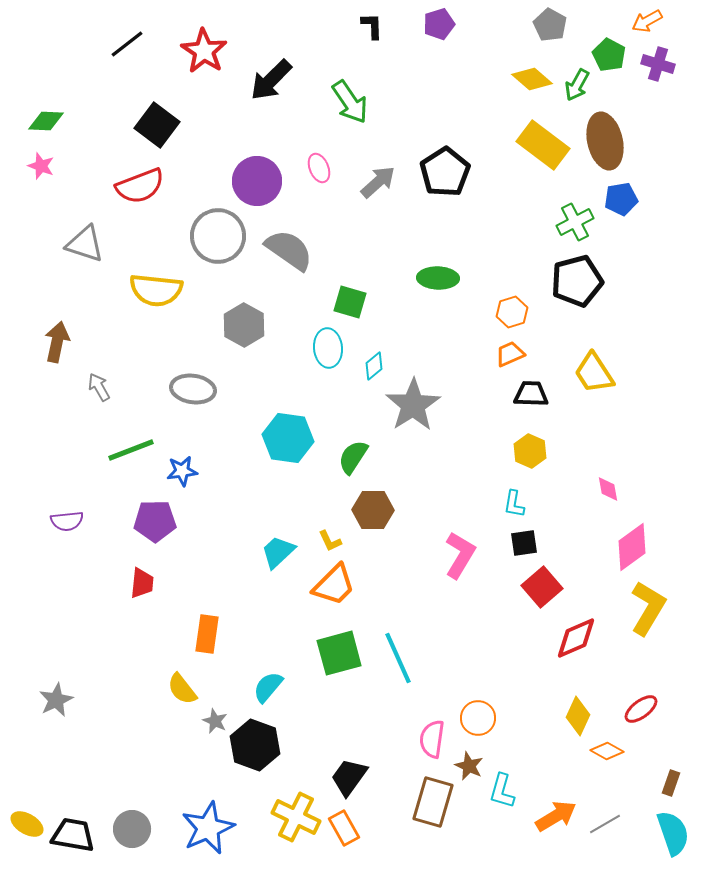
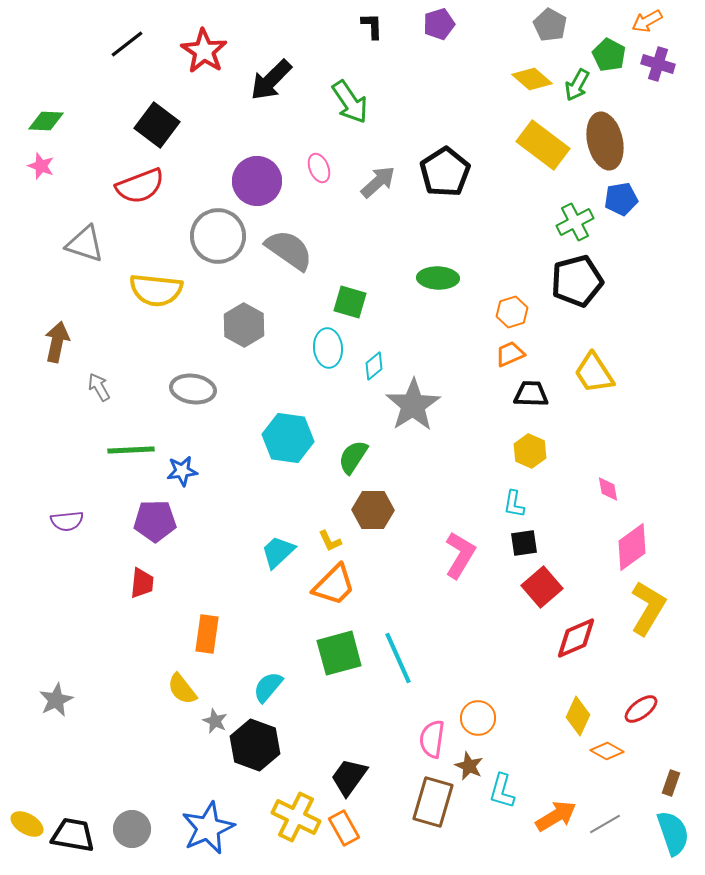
green line at (131, 450): rotated 18 degrees clockwise
